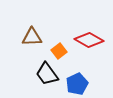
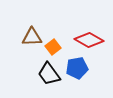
orange square: moved 6 px left, 4 px up
black trapezoid: moved 2 px right
blue pentagon: moved 16 px up; rotated 15 degrees clockwise
